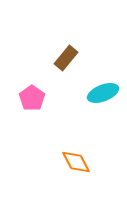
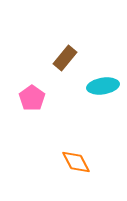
brown rectangle: moved 1 px left
cyan ellipse: moved 7 px up; rotated 12 degrees clockwise
